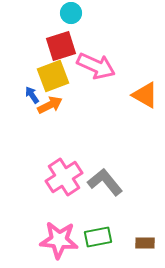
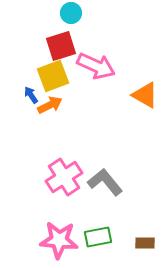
blue arrow: moved 1 px left
